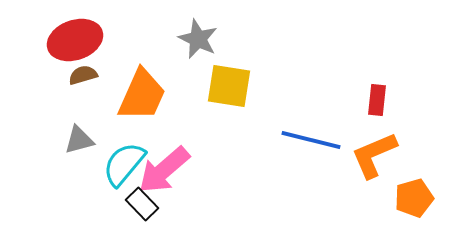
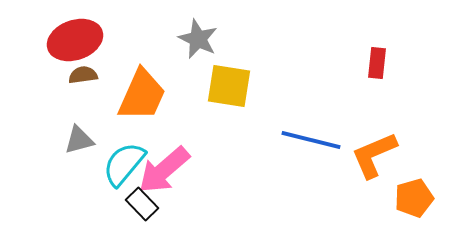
brown semicircle: rotated 8 degrees clockwise
red rectangle: moved 37 px up
